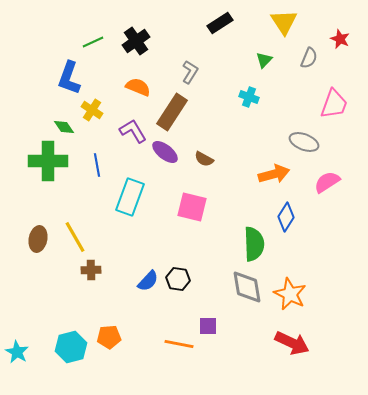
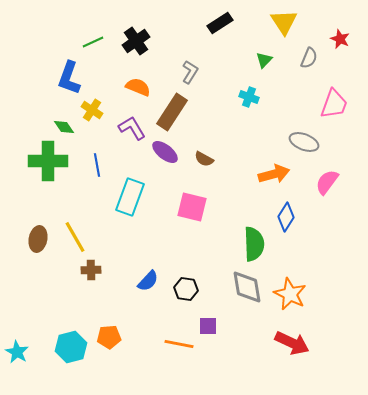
purple L-shape: moved 1 px left, 3 px up
pink semicircle: rotated 20 degrees counterclockwise
black hexagon: moved 8 px right, 10 px down
